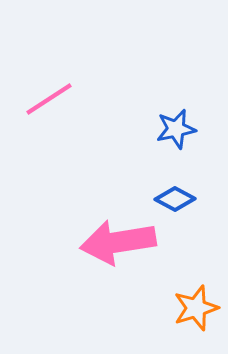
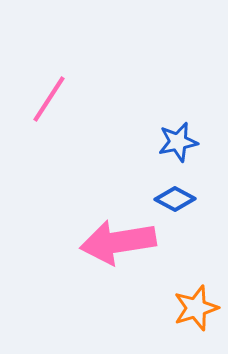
pink line: rotated 24 degrees counterclockwise
blue star: moved 2 px right, 13 px down
